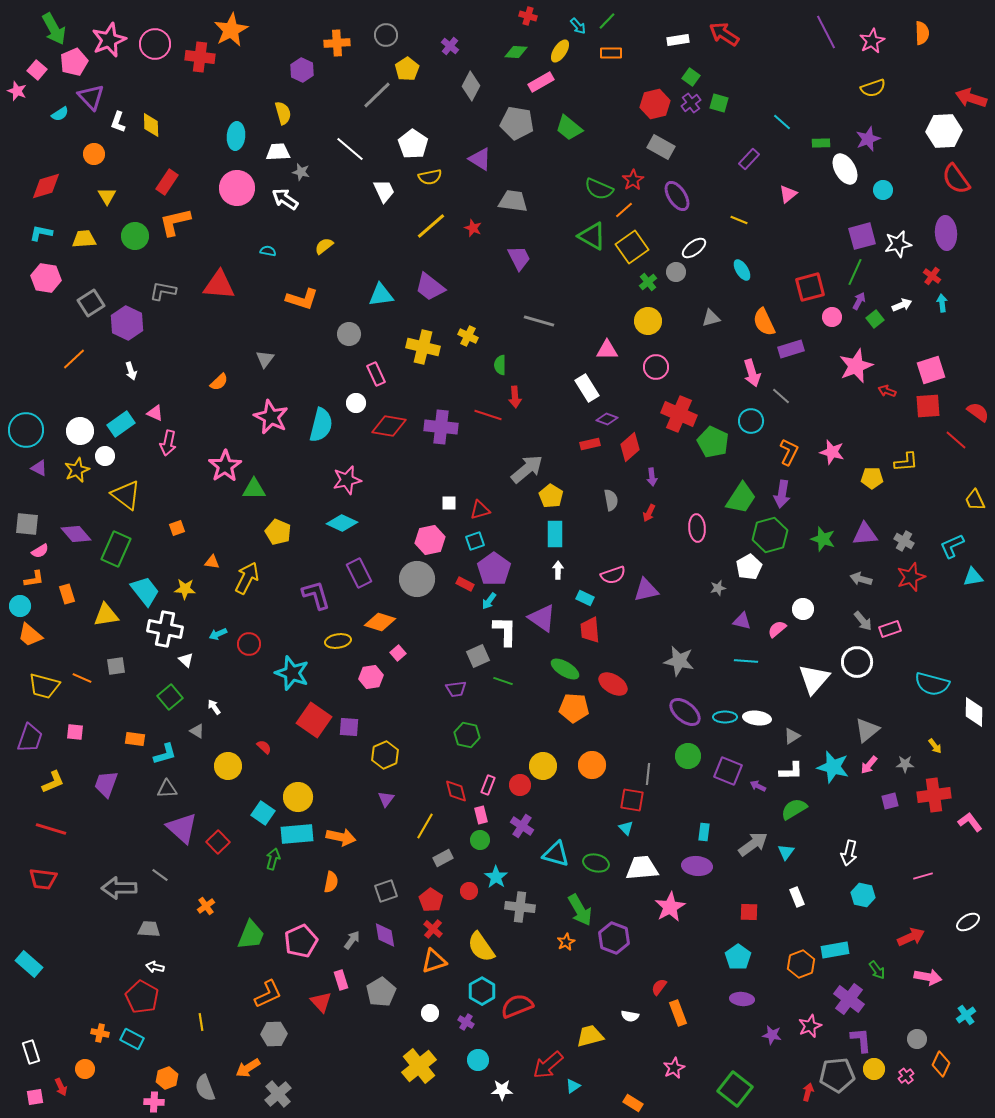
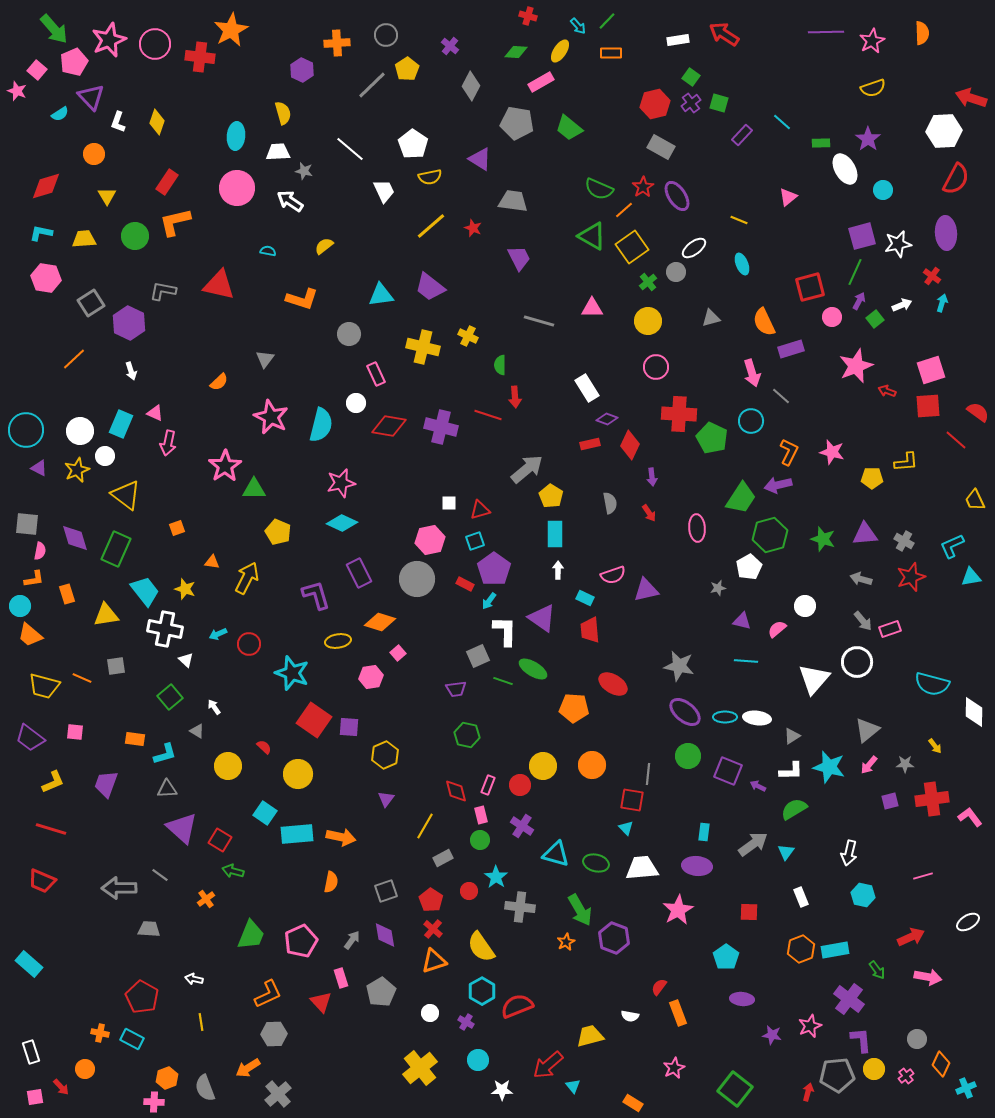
green arrow at (54, 29): rotated 12 degrees counterclockwise
purple line at (826, 32): rotated 64 degrees counterclockwise
gray line at (377, 95): moved 5 px left, 10 px up
yellow diamond at (151, 125): moved 6 px right, 3 px up; rotated 20 degrees clockwise
purple star at (868, 139): rotated 15 degrees counterclockwise
purple rectangle at (749, 159): moved 7 px left, 24 px up
gray star at (301, 172): moved 3 px right, 1 px up
red semicircle at (956, 179): rotated 116 degrees counterclockwise
red star at (633, 180): moved 10 px right, 7 px down
pink triangle at (788, 194): moved 3 px down
white arrow at (285, 199): moved 5 px right, 2 px down
cyan ellipse at (742, 270): moved 6 px up; rotated 10 degrees clockwise
red triangle at (219, 285): rotated 8 degrees clockwise
cyan arrow at (942, 303): rotated 24 degrees clockwise
purple hexagon at (127, 323): moved 2 px right
pink triangle at (607, 350): moved 15 px left, 42 px up
red cross at (679, 414): rotated 20 degrees counterclockwise
cyan rectangle at (121, 424): rotated 32 degrees counterclockwise
purple cross at (441, 427): rotated 8 degrees clockwise
green pentagon at (713, 442): moved 1 px left, 4 px up
red diamond at (630, 447): moved 2 px up; rotated 24 degrees counterclockwise
pink star at (347, 480): moved 6 px left, 3 px down
purple arrow at (782, 494): moved 4 px left, 9 px up; rotated 68 degrees clockwise
gray semicircle at (611, 500): moved 1 px left, 3 px down
red arrow at (649, 513): rotated 60 degrees counterclockwise
purple diamond at (76, 534): moved 1 px left, 4 px down; rotated 24 degrees clockwise
pink semicircle at (40, 551): rotated 48 degrees counterclockwise
cyan triangle at (973, 577): moved 2 px left
yellow star at (185, 589): rotated 15 degrees clockwise
white circle at (803, 609): moved 2 px right, 3 px up
gray star at (679, 661): moved 5 px down
green ellipse at (565, 669): moved 32 px left
purple trapezoid at (30, 738): rotated 108 degrees clockwise
cyan star at (833, 767): moved 4 px left
red cross at (934, 795): moved 2 px left, 4 px down
yellow circle at (298, 797): moved 23 px up
cyan square at (263, 813): moved 2 px right
pink L-shape at (970, 822): moved 5 px up
red square at (218, 842): moved 2 px right, 2 px up; rotated 15 degrees counterclockwise
green arrow at (273, 859): moved 40 px left, 12 px down; rotated 90 degrees counterclockwise
red trapezoid at (43, 879): moved 1 px left, 2 px down; rotated 16 degrees clockwise
white rectangle at (797, 897): moved 4 px right
orange cross at (206, 906): moved 7 px up
pink star at (670, 907): moved 8 px right, 3 px down
cyan pentagon at (738, 957): moved 12 px left
orange hexagon at (801, 964): moved 15 px up
white arrow at (155, 967): moved 39 px right, 12 px down
pink rectangle at (341, 980): moved 2 px up
cyan cross at (966, 1015): moved 73 px down; rotated 12 degrees clockwise
yellow cross at (419, 1066): moved 1 px right, 2 px down
cyan triangle at (573, 1086): rotated 35 degrees counterclockwise
red arrow at (61, 1087): rotated 18 degrees counterclockwise
